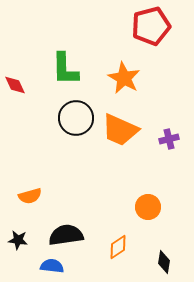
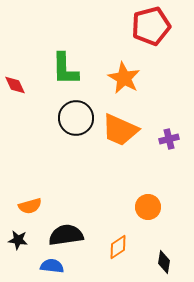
orange semicircle: moved 10 px down
